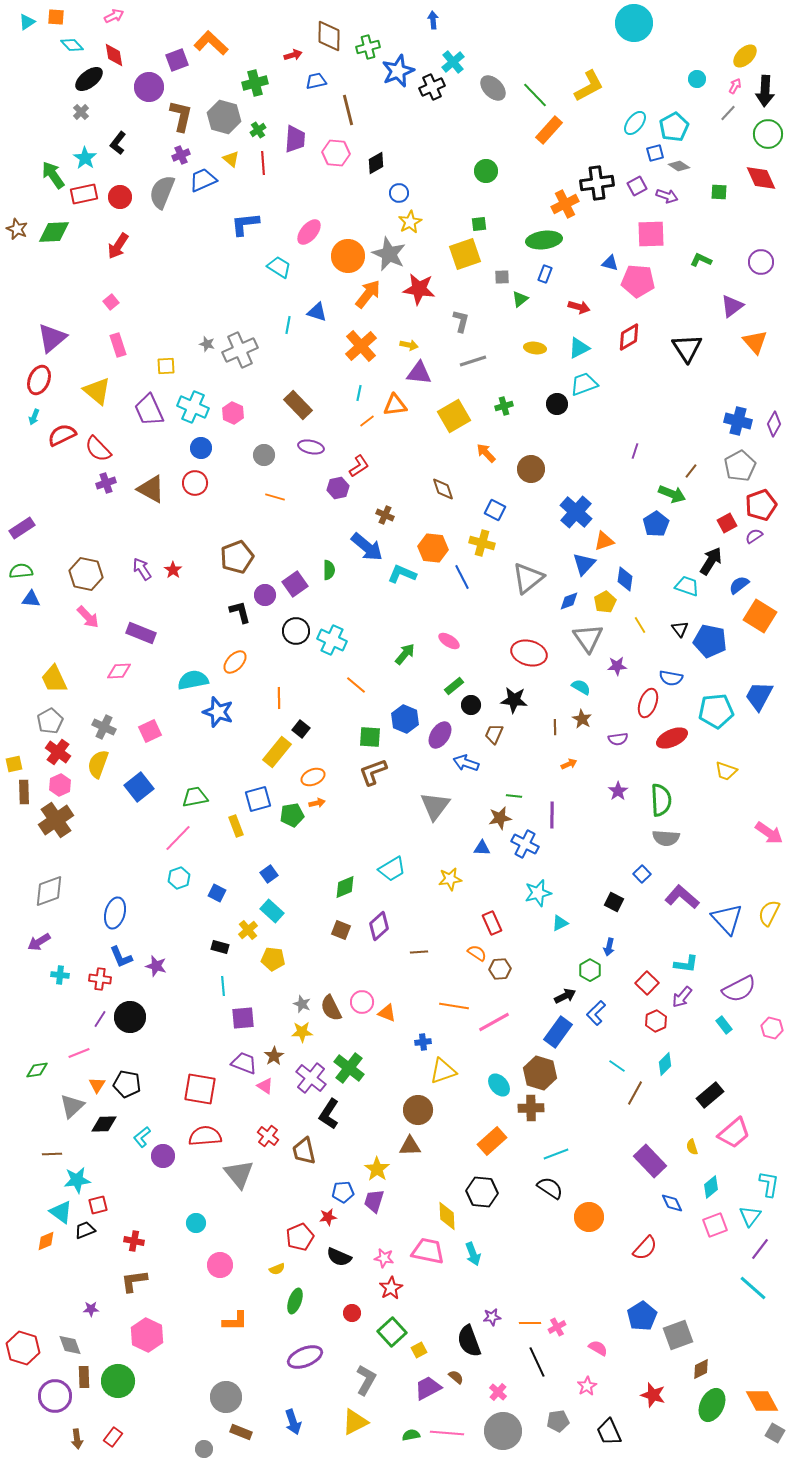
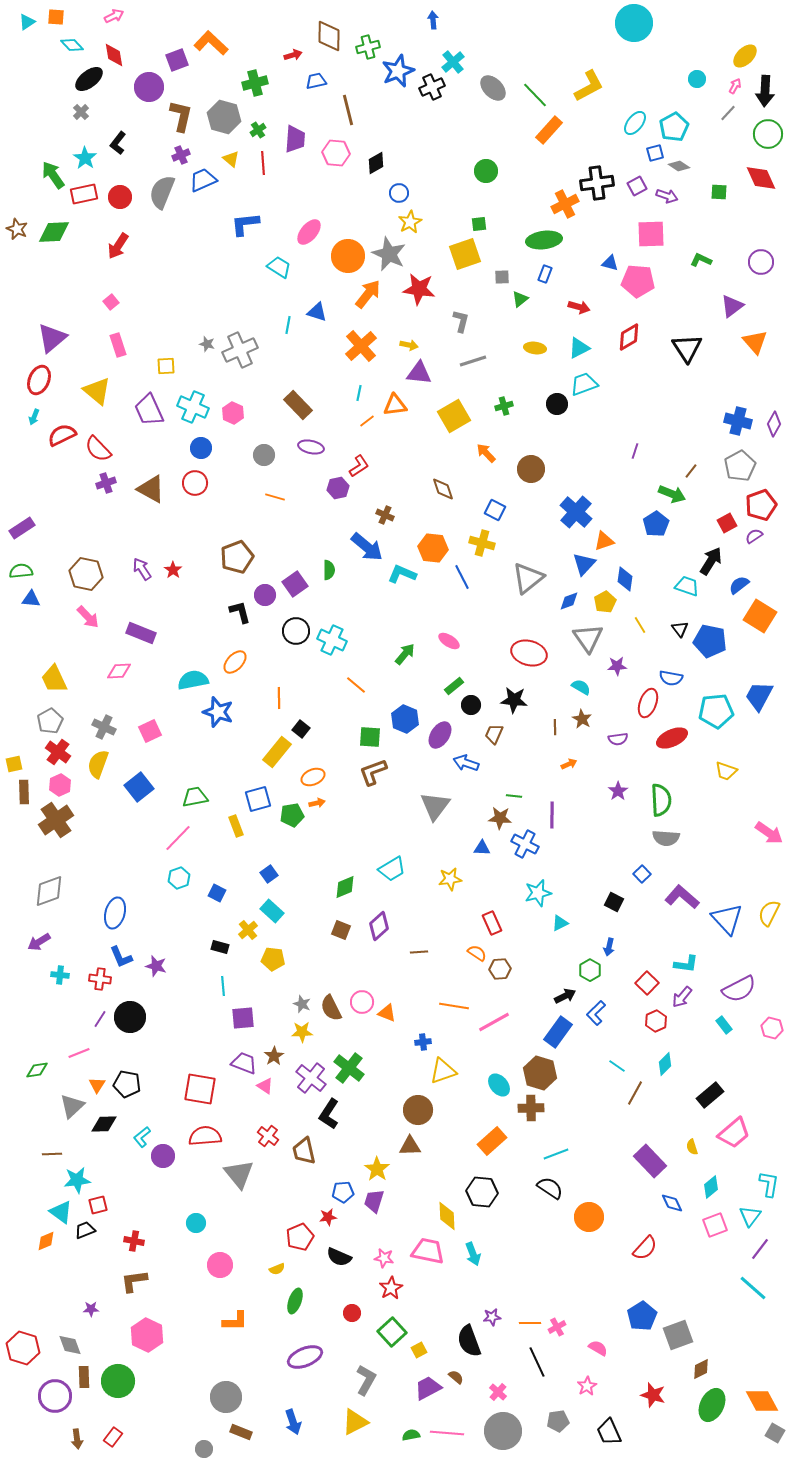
brown star at (500, 818): rotated 15 degrees clockwise
